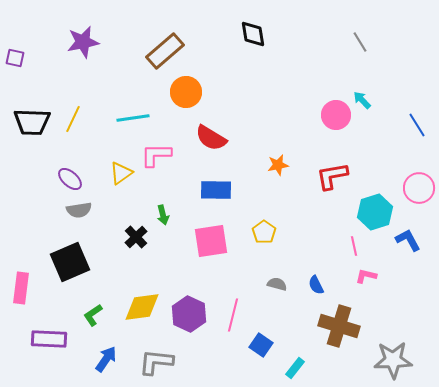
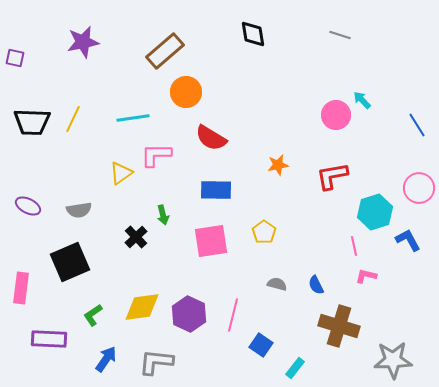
gray line at (360, 42): moved 20 px left, 7 px up; rotated 40 degrees counterclockwise
purple ellipse at (70, 179): moved 42 px left, 27 px down; rotated 15 degrees counterclockwise
